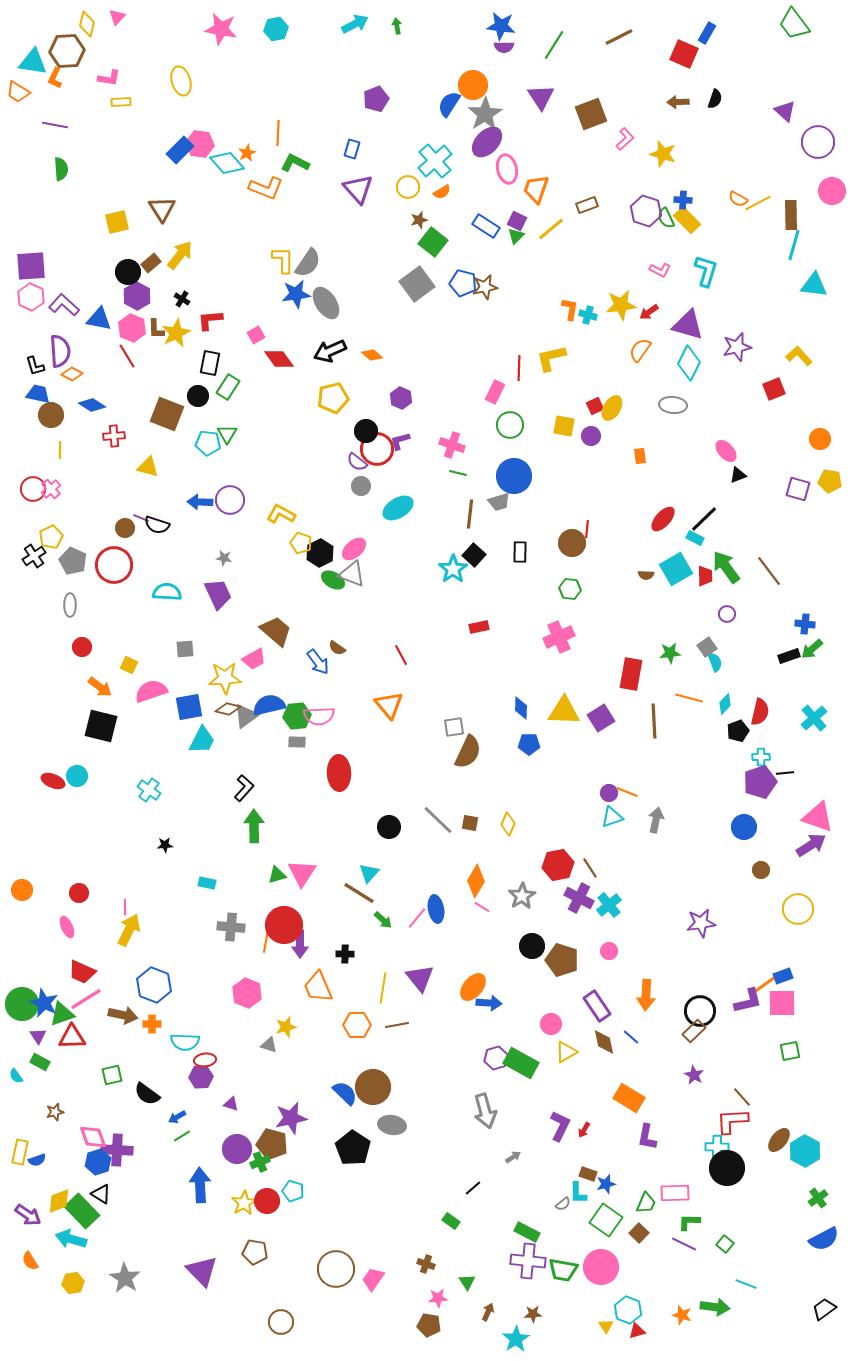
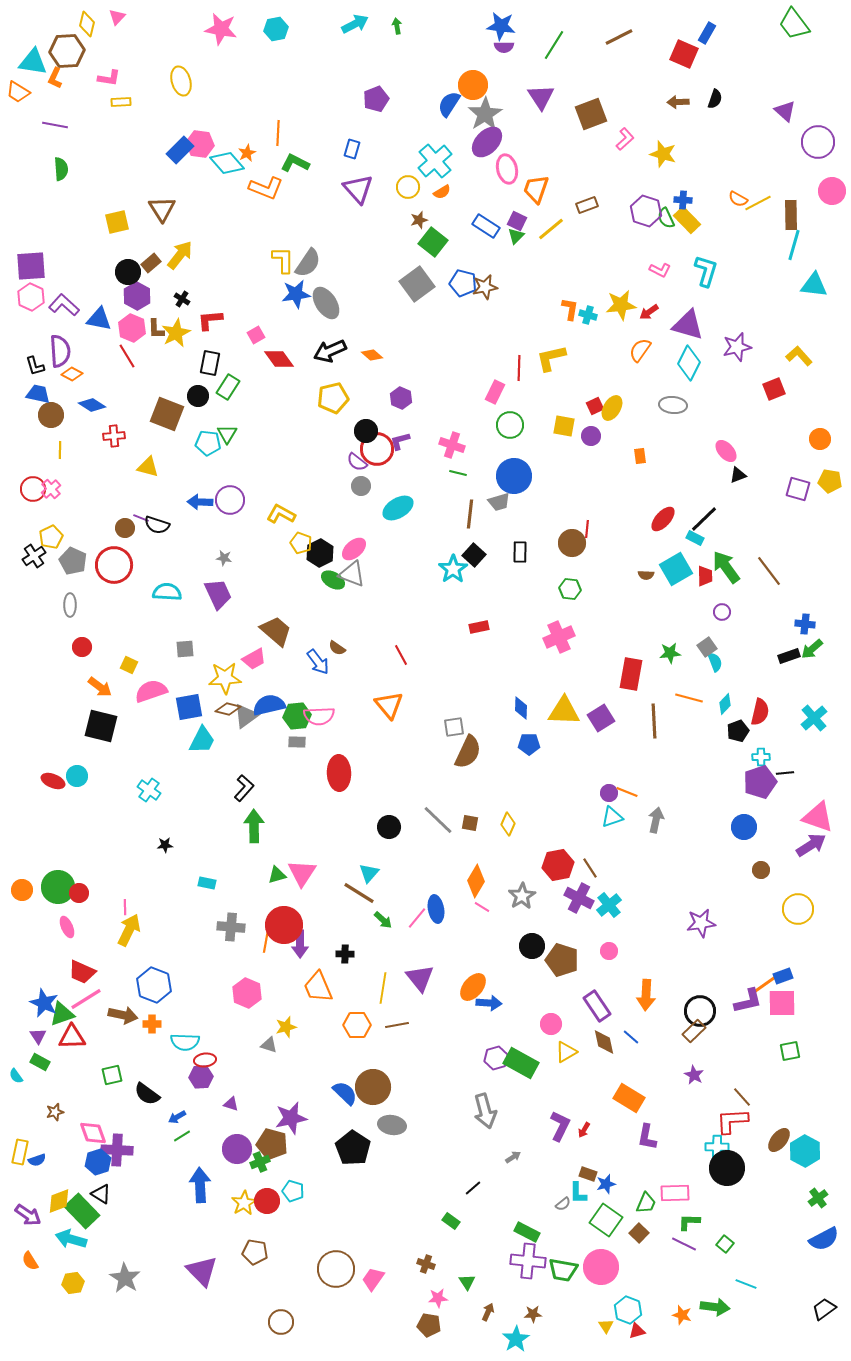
purple circle at (727, 614): moved 5 px left, 2 px up
green circle at (22, 1004): moved 36 px right, 117 px up
pink diamond at (93, 1137): moved 4 px up
